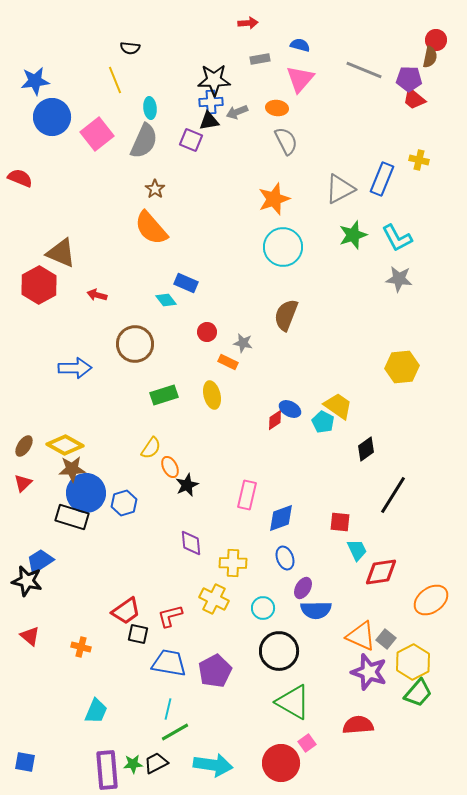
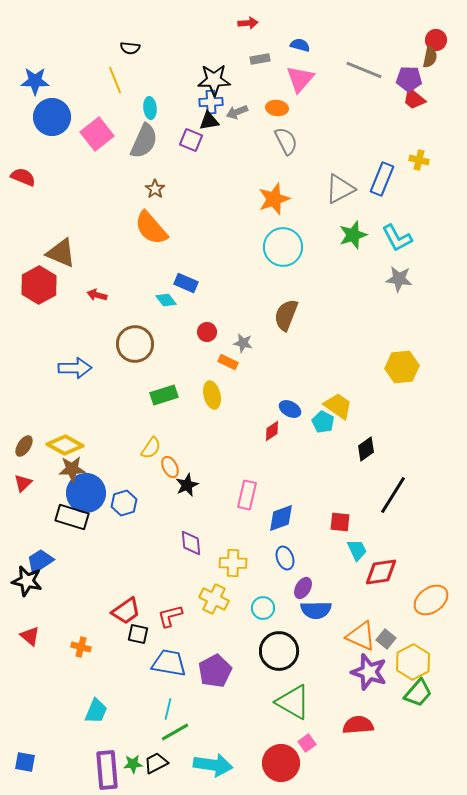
blue star at (35, 81): rotated 8 degrees clockwise
red semicircle at (20, 178): moved 3 px right, 1 px up
red diamond at (275, 420): moved 3 px left, 11 px down
